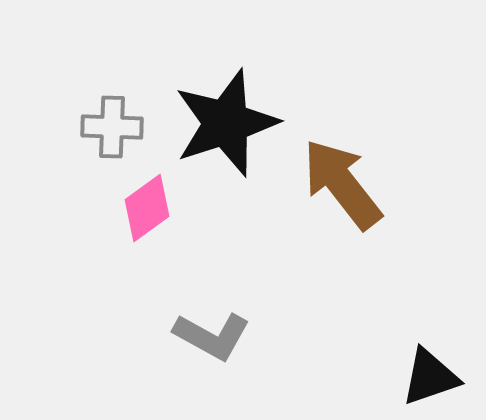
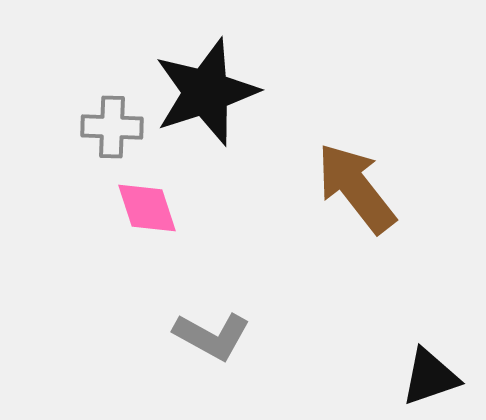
black star: moved 20 px left, 31 px up
brown arrow: moved 14 px right, 4 px down
pink diamond: rotated 72 degrees counterclockwise
